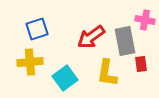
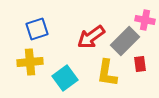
gray rectangle: rotated 56 degrees clockwise
red rectangle: moved 1 px left
